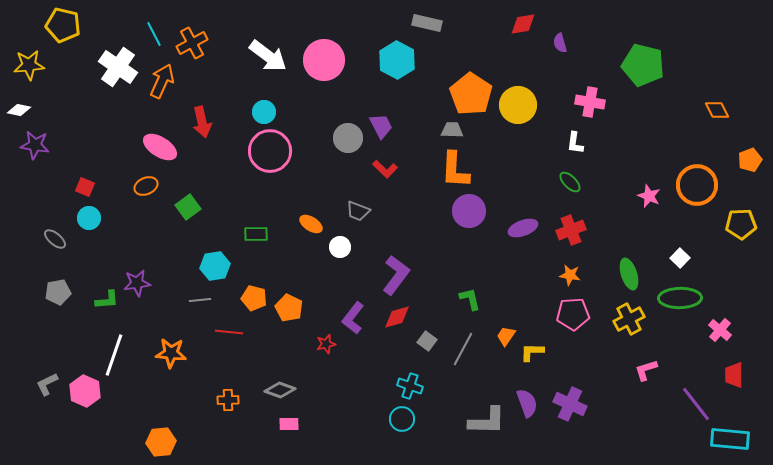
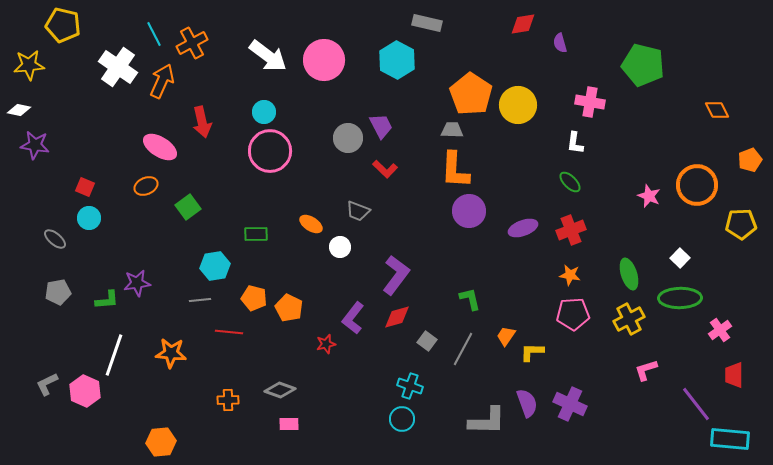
pink cross at (720, 330): rotated 15 degrees clockwise
